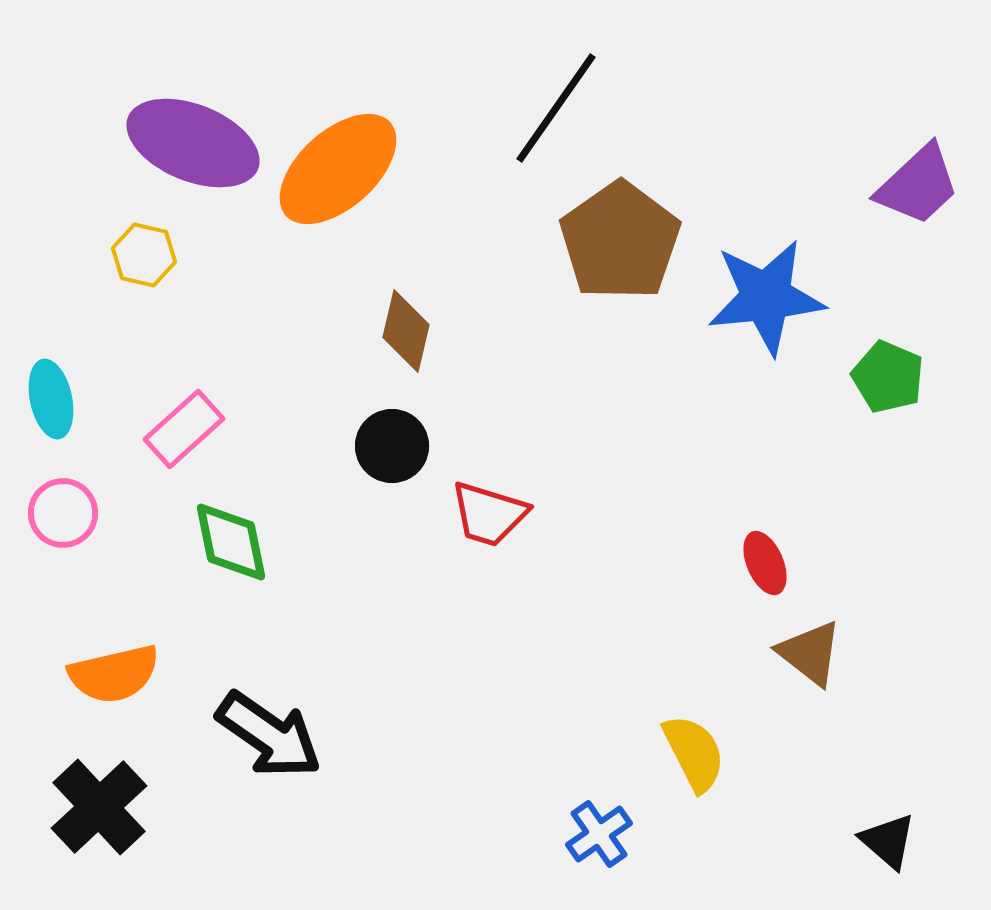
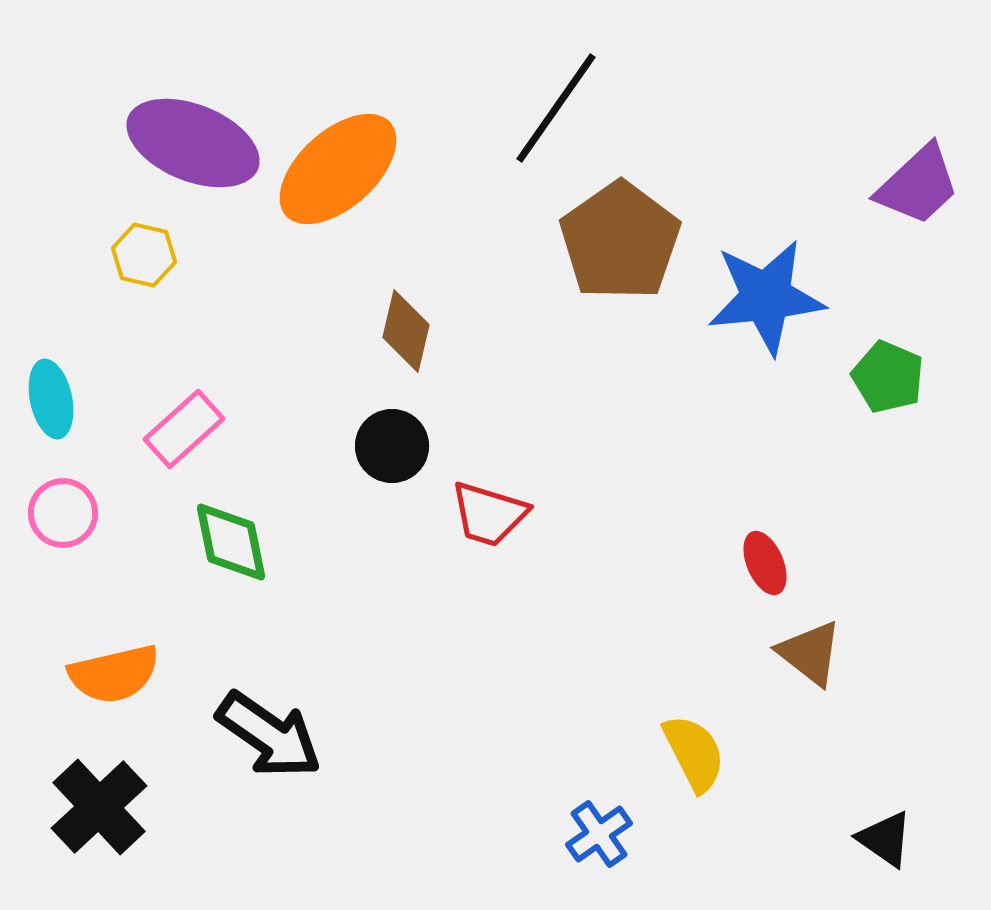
black triangle: moved 3 px left, 2 px up; rotated 6 degrees counterclockwise
